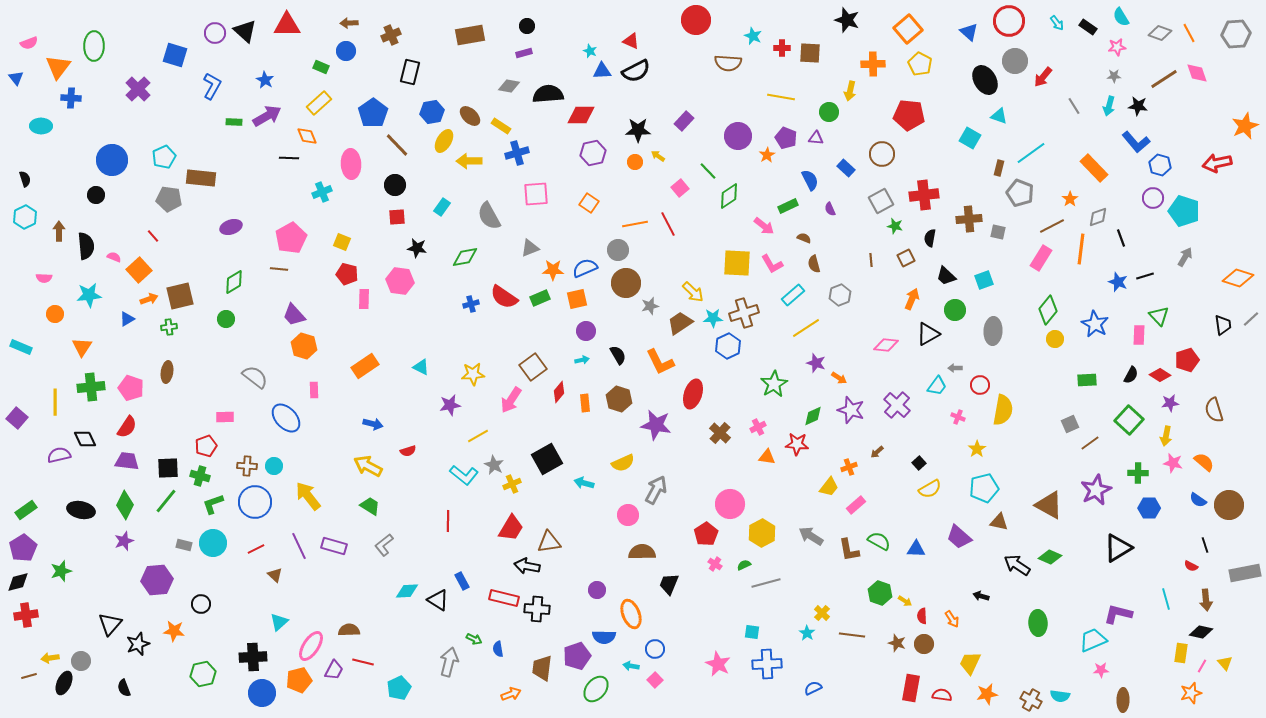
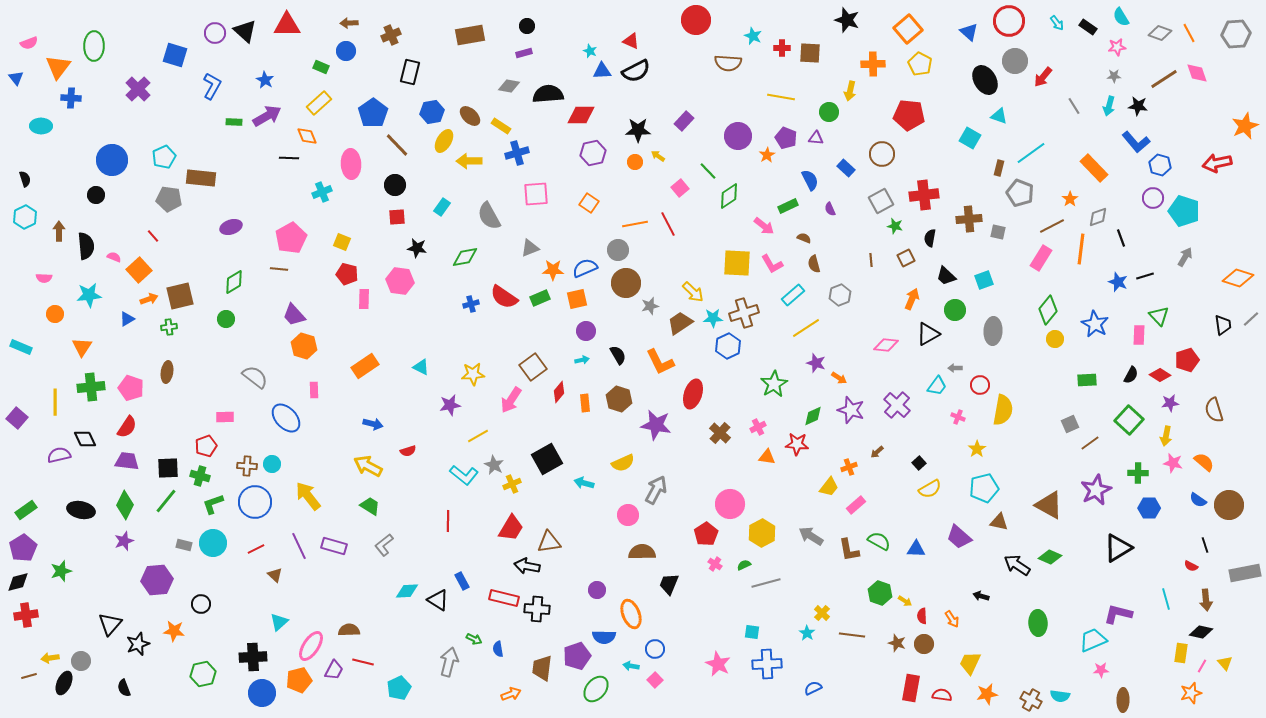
cyan circle at (274, 466): moved 2 px left, 2 px up
